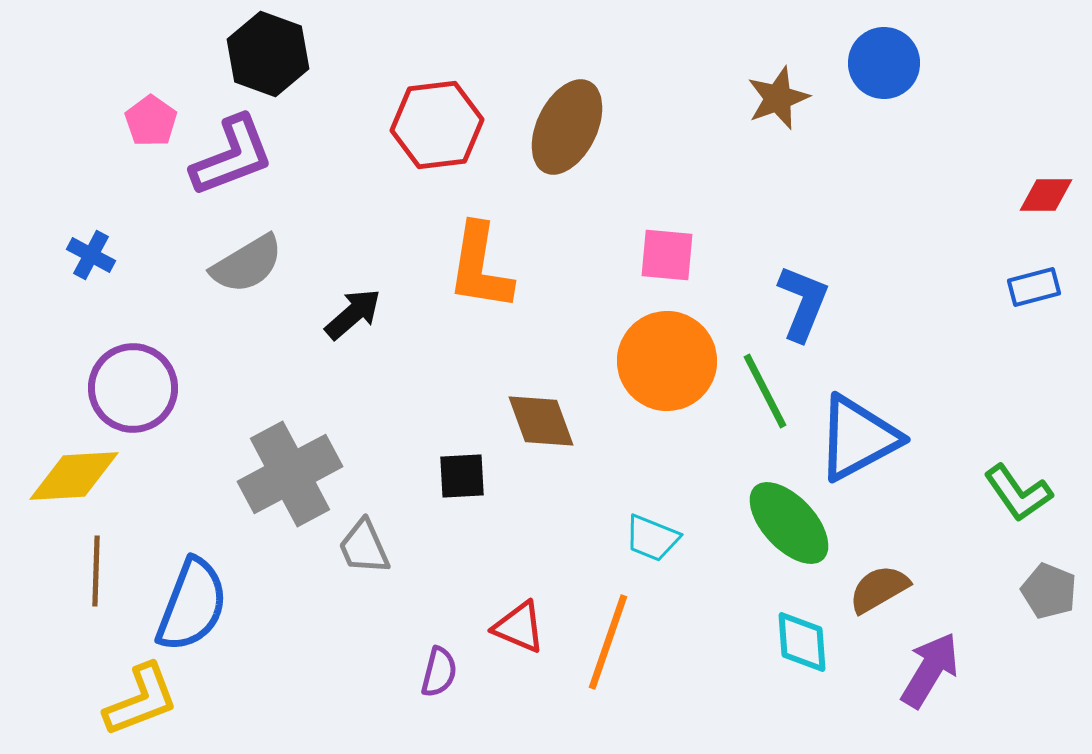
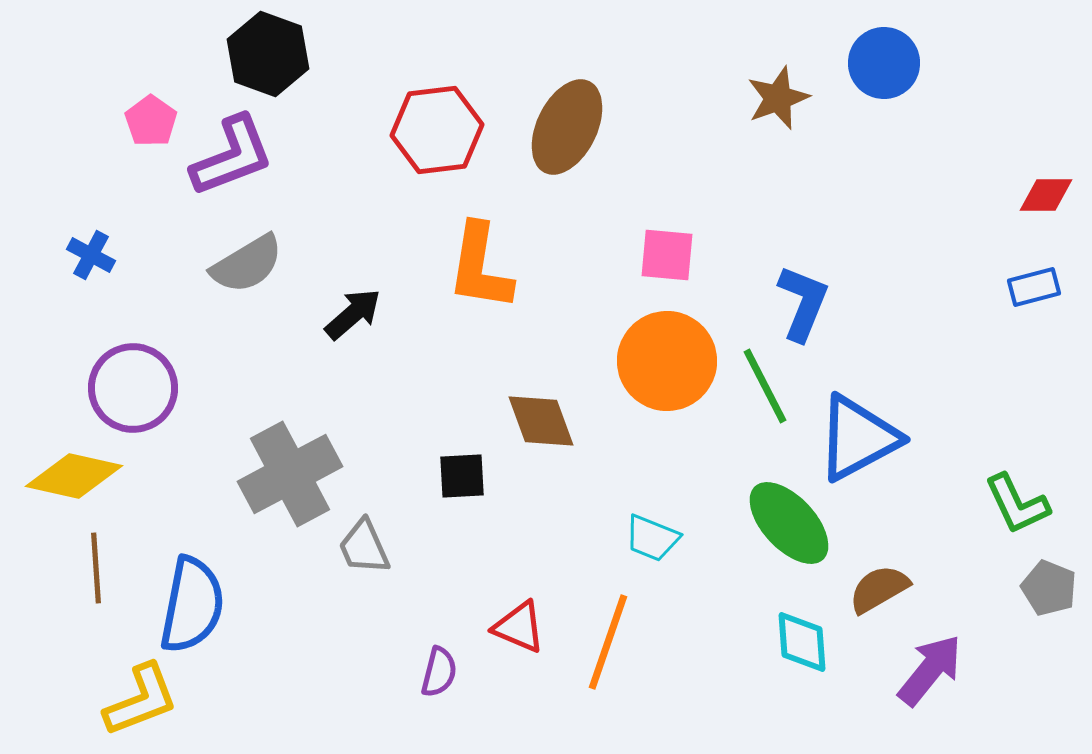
red hexagon: moved 5 px down
green line: moved 5 px up
yellow diamond: rotated 16 degrees clockwise
green L-shape: moved 1 px left, 11 px down; rotated 10 degrees clockwise
brown line: moved 3 px up; rotated 6 degrees counterclockwise
gray pentagon: moved 3 px up
blue semicircle: rotated 10 degrees counterclockwise
purple arrow: rotated 8 degrees clockwise
